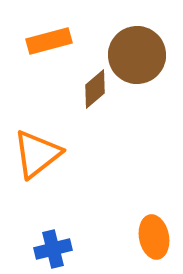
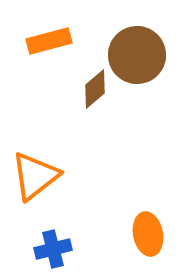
orange triangle: moved 2 px left, 22 px down
orange ellipse: moved 6 px left, 3 px up
